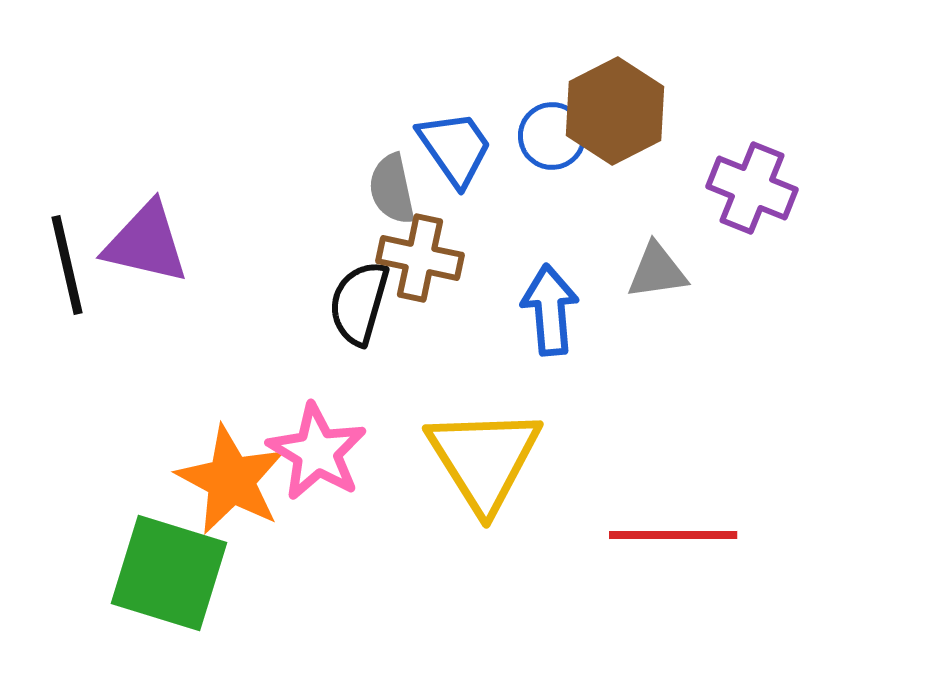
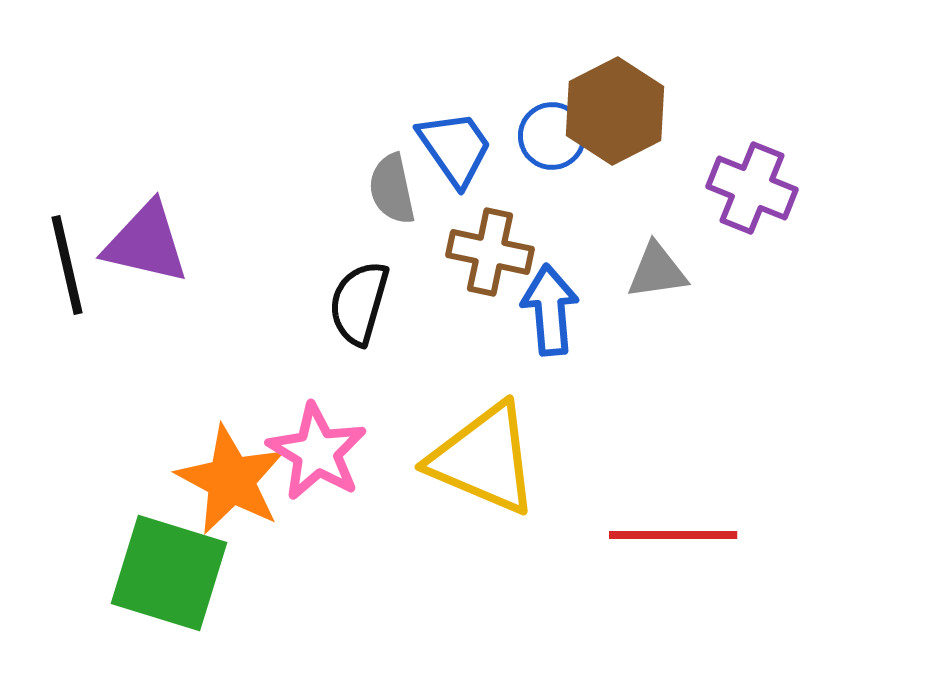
brown cross: moved 70 px right, 6 px up
yellow triangle: rotated 35 degrees counterclockwise
